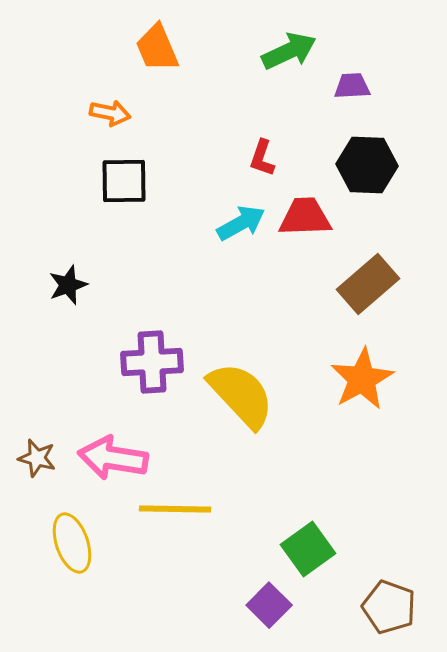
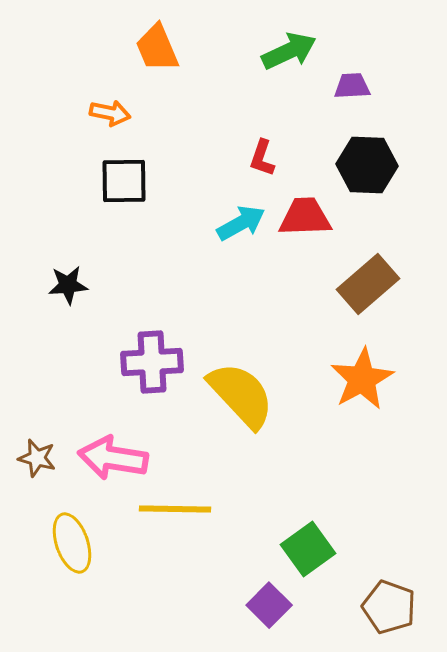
black star: rotated 15 degrees clockwise
